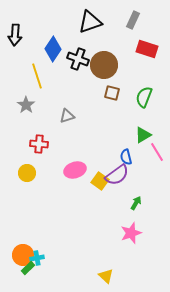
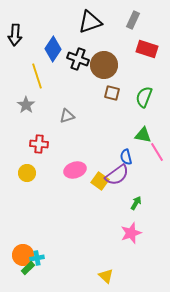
green triangle: rotated 42 degrees clockwise
